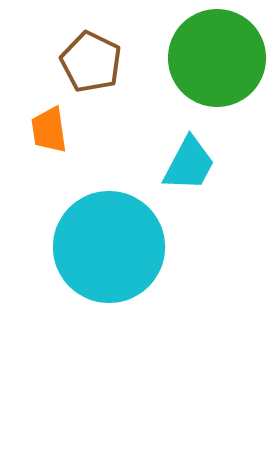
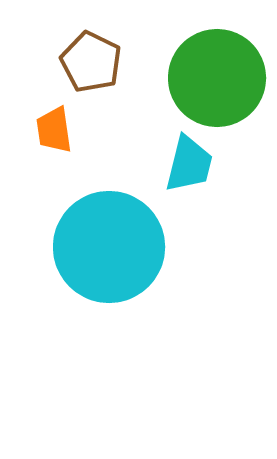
green circle: moved 20 px down
orange trapezoid: moved 5 px right
cyan trapezoid: rotated 14 degrees counterclockwise
